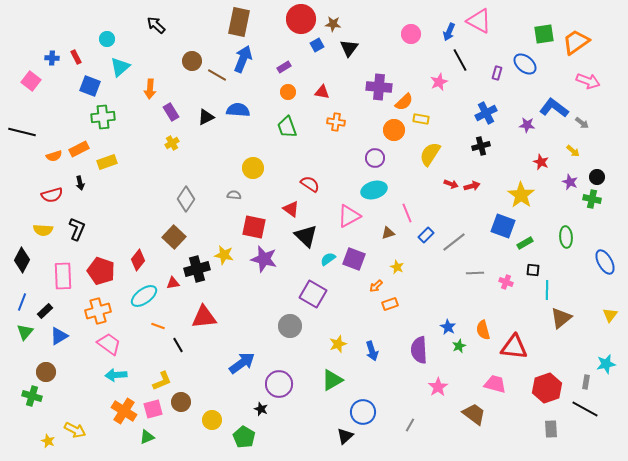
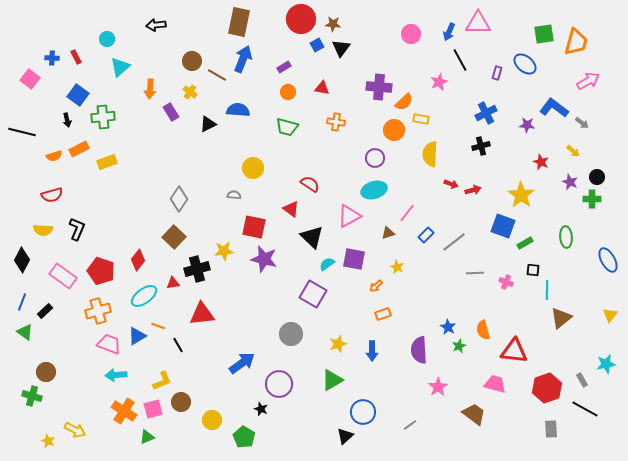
pink triangle at (479, 21): moved 1 px left, 2 px down; rotated 28 degrees counterclockwise
black arrow at (156, 25): rotated 48 degrees counterclockwise
orange trapezoid at (576, 42): rotated 140 degrees clockwise
black triangle at (349, 48): moved 8 px left
pink square at (31, 81): moved 1 px left, 2 px up
pink arrow at (588, 81): rotated 50 degrees counterclockwise
blue square at (90, 86): moved 12 px left, 9 px down; rotated 15 degrees clockwise
red triangle at (322, 92): moved 4 px up
black triangle at (206, 117): moved 2 px right, 7 px down
green trapezoid at (287, 127): rotated 55 degrees counterclockwise
yellow cross at (172, 143): moved 18 px right, 51 px up; rotated 24 degrees counterclockwise
yellow semicircle at (430, 154): rotated 30 degrees counterclockwise
black arrow at (80, 183): moved 13 px left, 63 px up
red arrow at (472, 186): moved 1 px right, 4 px down
gray diamond at (186, 199): moved 7 px left
green cross at (592, 199): rotated 12 degrees counterclockwise
pink line at (407, 213): rotated 60 degrees clockwise
black triangle at (306, 236): moved 6 px right, 1 px down
yellow star at (224, 255): moved 4 px up; rotated 18 degrees counterclockwise
cyan semicircle at (328, 259): moved 1 px left, 5 px down
purple square at (354, 259): rotated 10 degrees counterclockwise
blue ellipse at (605, 262): moved 3 px right, 2 px up
pink rectangle at (63, 276): rotated 52 degrees counterclockwise
orange rectangle at (390, 304): moved 7 px left, 10 px down
red triangle at (204, 317): moved 2 px left, 3 px up
gray circle at (290, 326): moved 1 px right, 8 px down
green triangle at (25, 332): rotated 36 degrees counterclockwise
blue triangle at (59, 336): moved 78 px right
pink trapezoid at (109, 344): rotated 15 degrees counterclockwise
red triangle at (514, 347): moved 4 px down
blue arrow at (372, 351): rotated 18 degrees clockwise
gray rectangle at (586, 382): moved 4 px left, 2 px up; rotated 40 degrees counterclockwise
gray line at (410, 425): rotated 24 degrees clockwise
